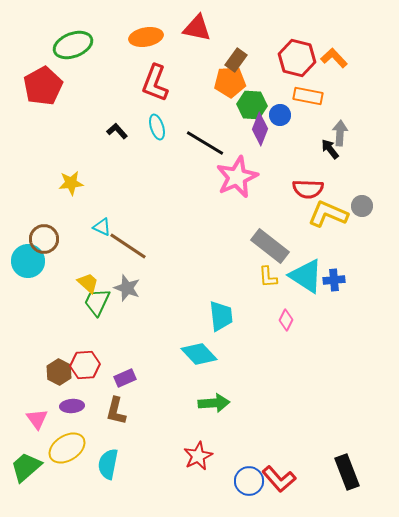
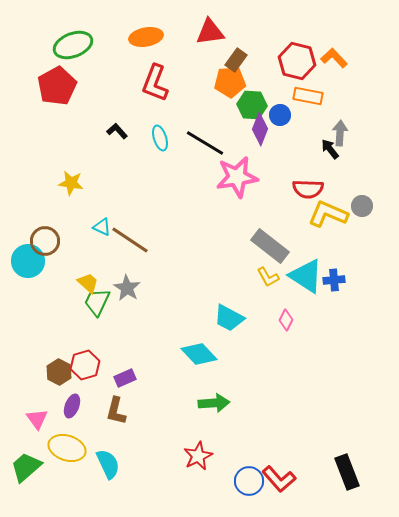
red triangle at (197, 28): moved 13 px right, 4 px down; rotated 20 degrees counterclockwise
red hexagon at (297, 58): moved 3 px down
red pentagon at (43, 86): moved 14 px right
cyan ellipse at (157, 127): moved 3 px right, 11 px down
pink star at (237, 177): rotated 15 degrees clockwise
yellow star at (71, 183): rotated 15 degrees clockwise
brown circle at (44, 239): moved 1 px right, 2 px down
brown line at (128, 246): moved 2 px right, 6 px up
yellow L-shape at (268, 277): rotated 25 degrees counterclockwise
gray star at (127, 288): rotated 12 degrees clockwise
cyan trapezoid at (221, 316): moved 8 px right, 2 px down; rotated 124 degrees clockwise
red hexagon at (85, 365): rotated 12 degrees counterclockwise
purple ellipse at (72, 406): rotated 65 degrees counterclockwise
yellow ellipse at (67, 448): rotated 51 degrees clockwise
cyan semicircle at (108, 464): rotated 144 degrees clockwise
